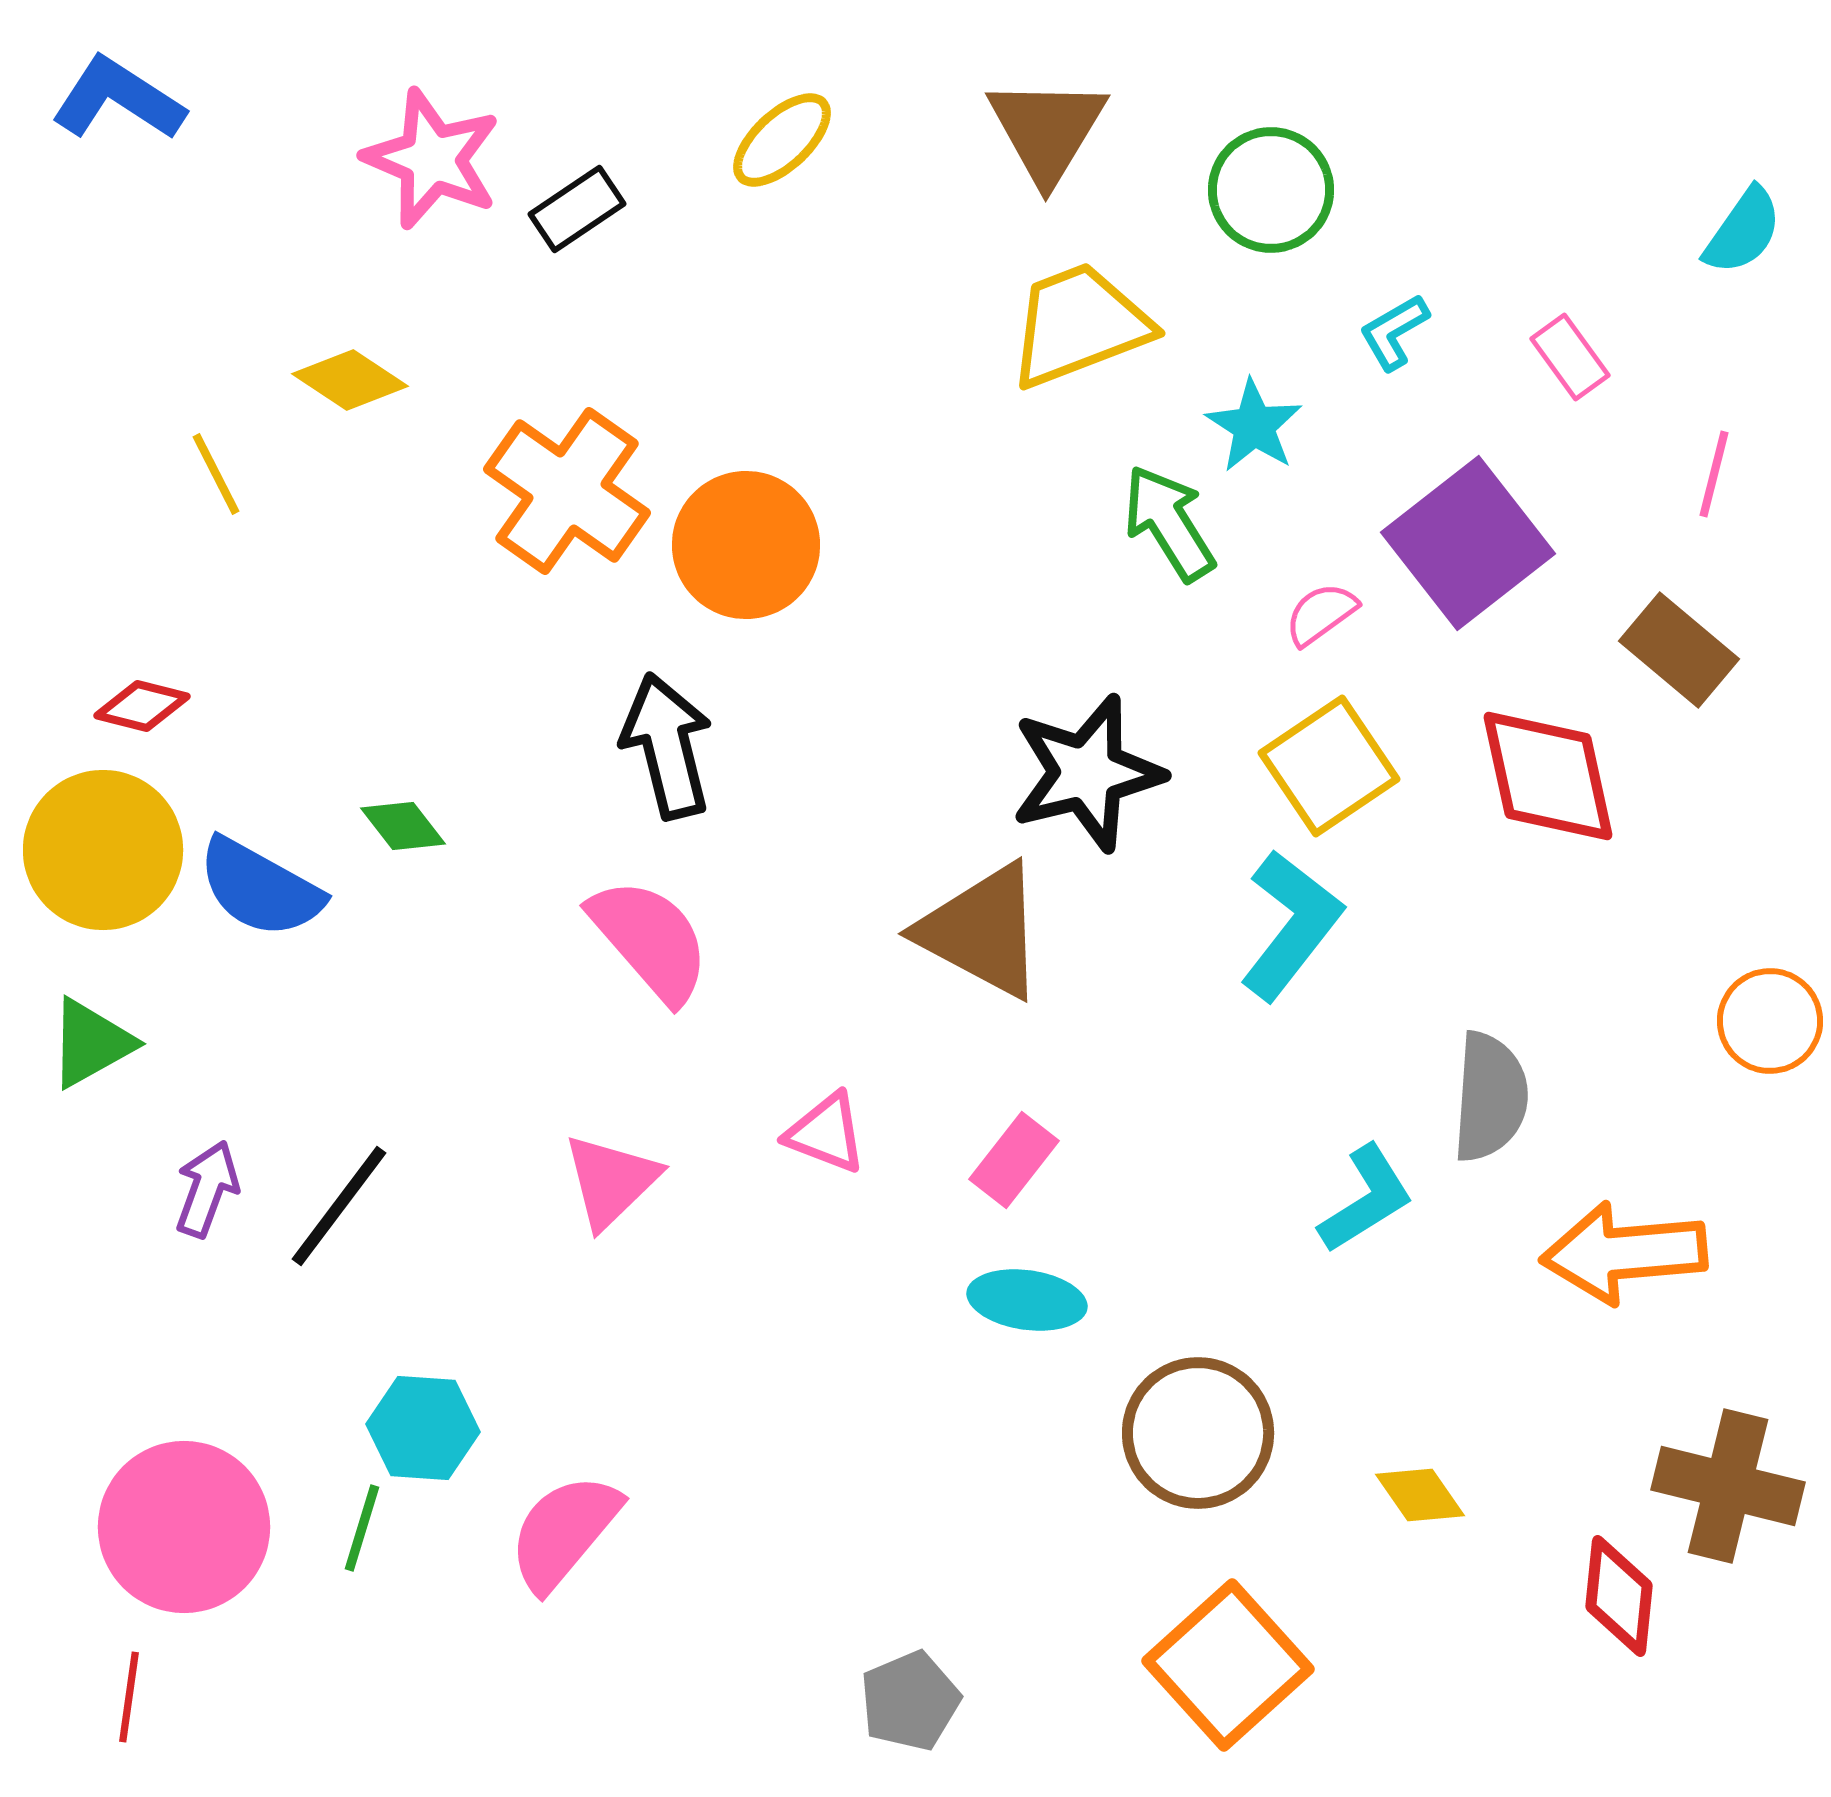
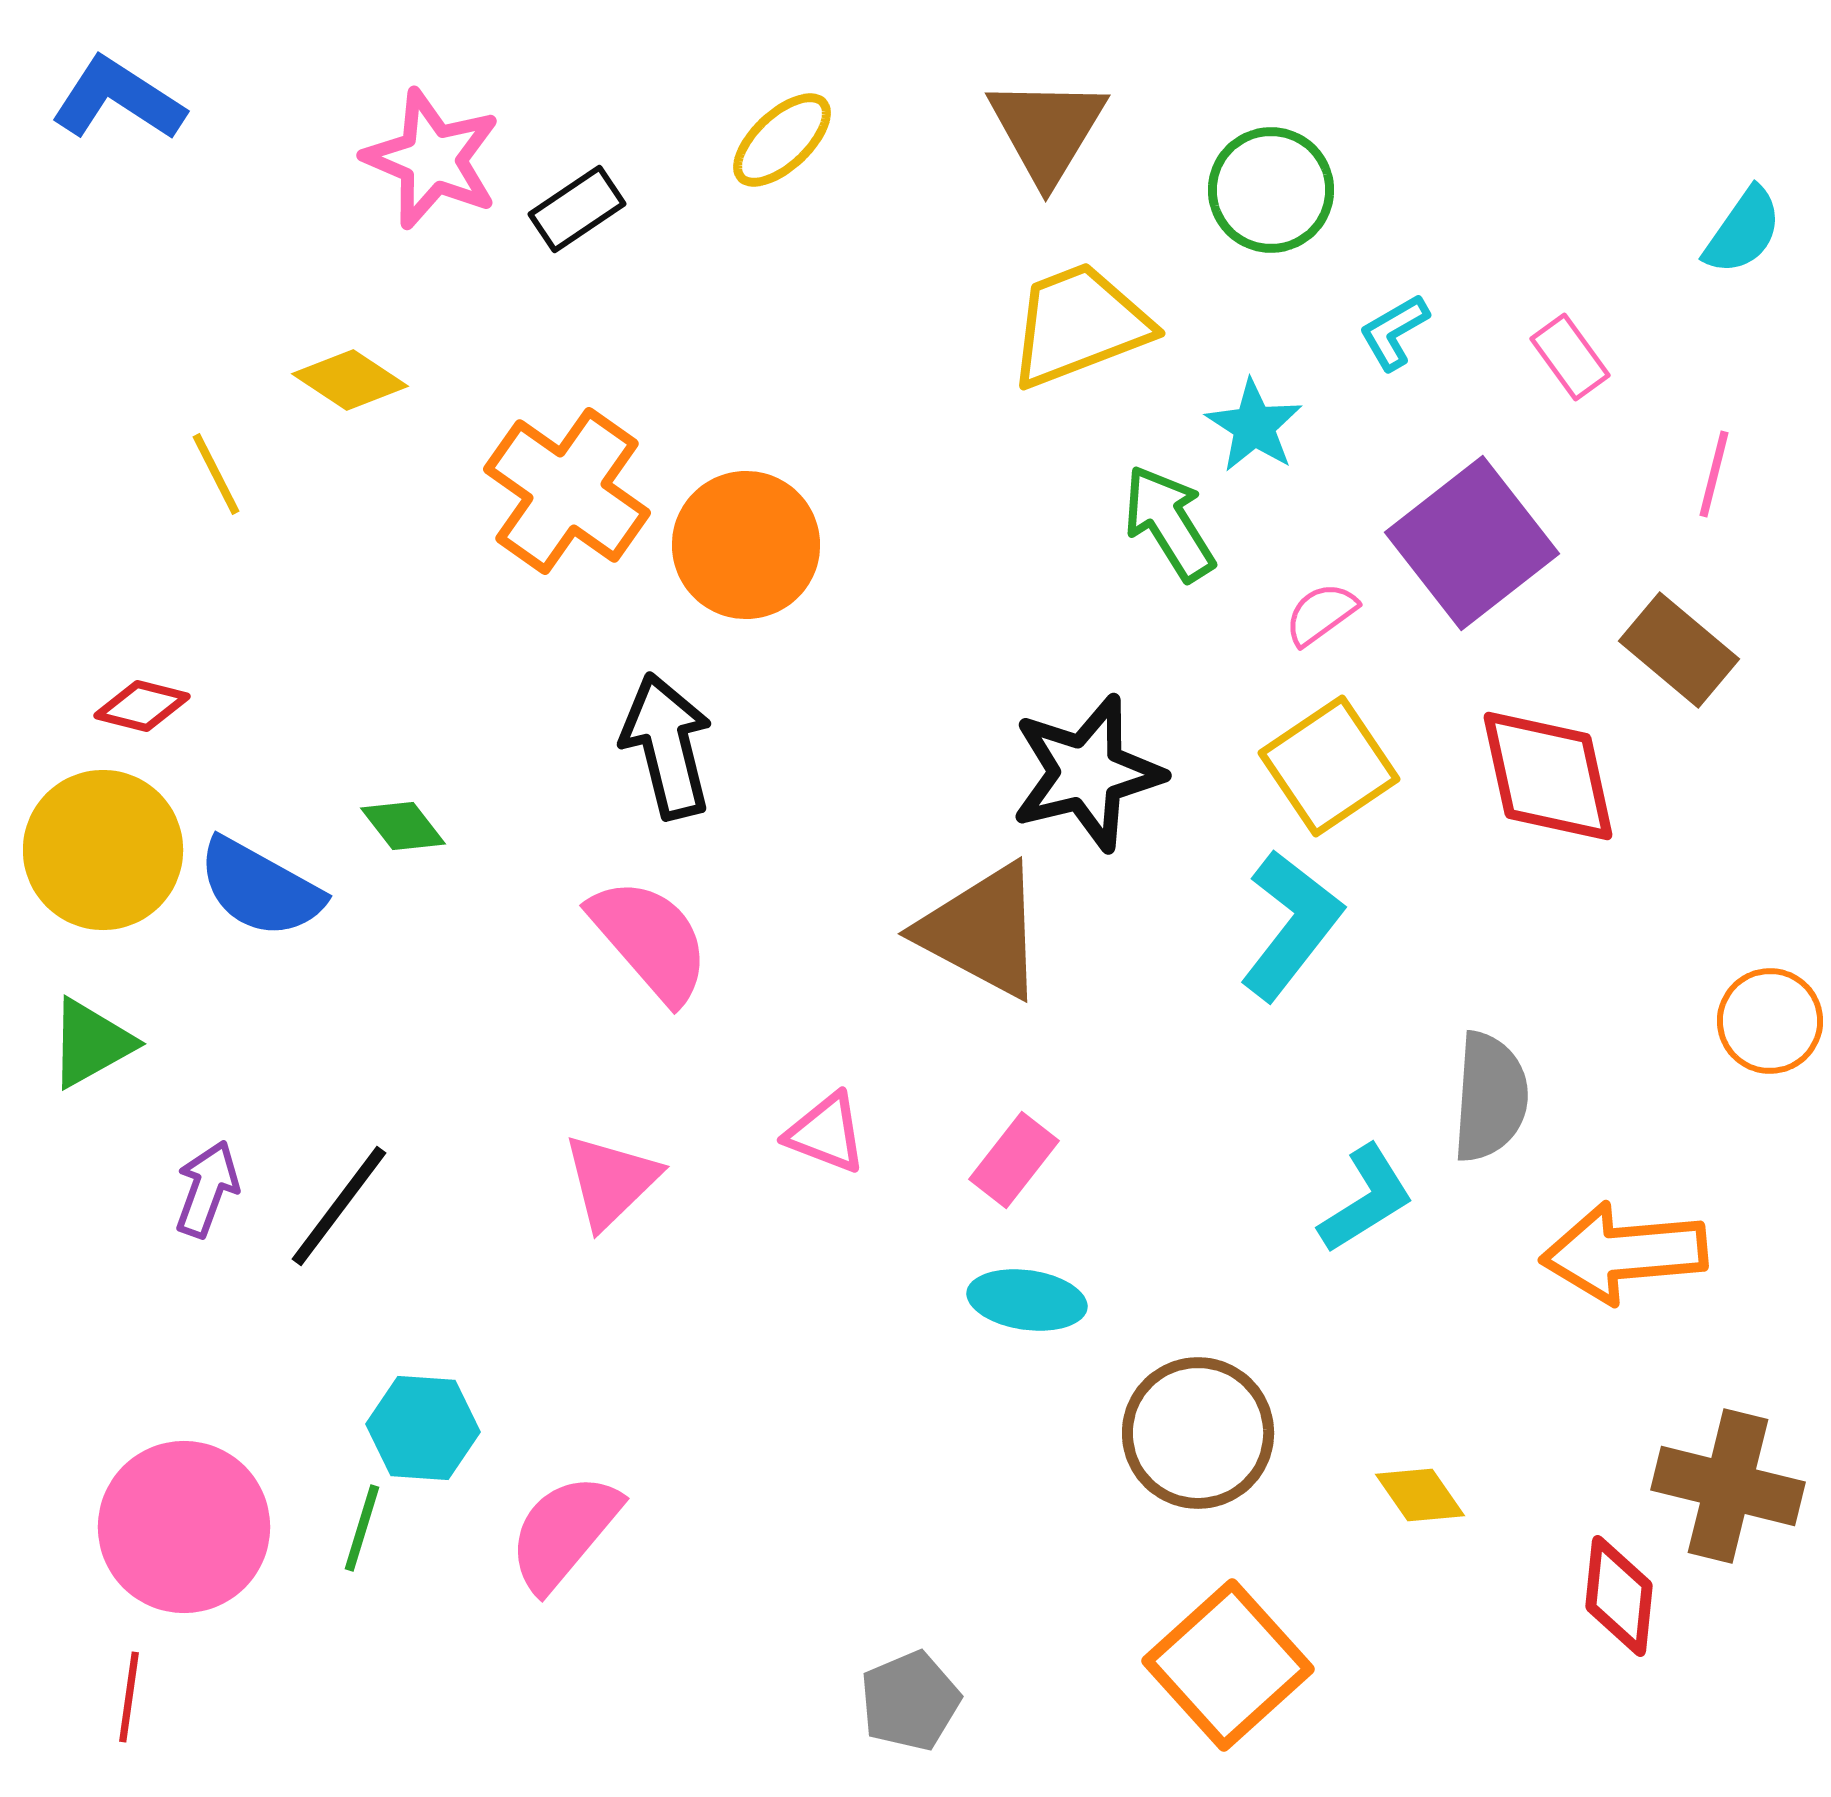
purple square at (1468, 543): moved 4 px right
